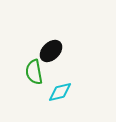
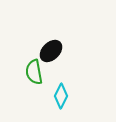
cyan diamond: moved 1 px right, 4 px down; rotated 50 degrees counterclockwise
